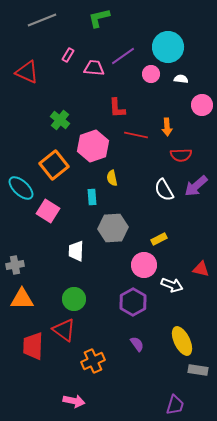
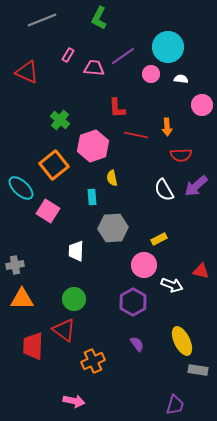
green L-shape at (99, 18): rotated 50 degrees counterclockwise
red triangle at (201, 269): moved 2 px down
